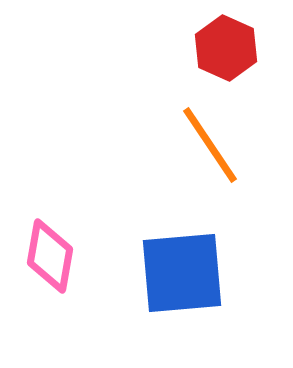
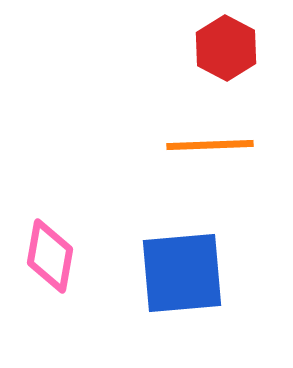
red hexagon: rotated 4 degrees clockwise
orange line: rotated 58 degrees counterclockwise
